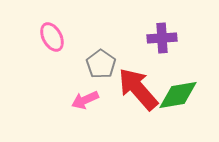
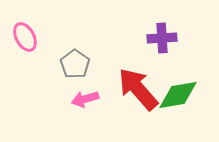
pink ellipse: moved 27 px left
gray pentagon: moved 26 px left
pink arrow: moved 1 px up; rotated 8 degrees clockwise
